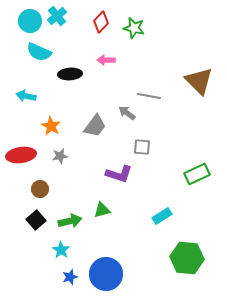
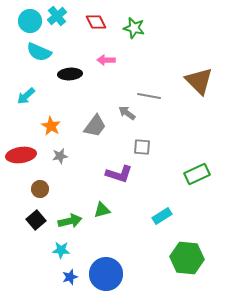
red diamond: moved 5 px left; rotated 70 degrees counterclockwise
cyan arrow: rotated 54 degrees counterclockwise
cyan star: rotated 30 degrees counterclockwise
